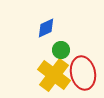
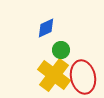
red ellipse: moved 4 px down
